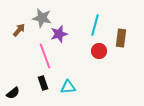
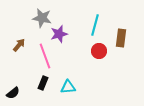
brown arrow: moved 15 px down
black rectangle: rotated 40 degrees clockwise
